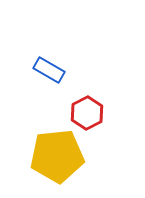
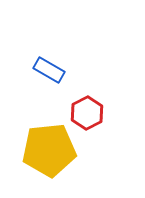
yellow pentagon: moved 8 px left, 6 px up
